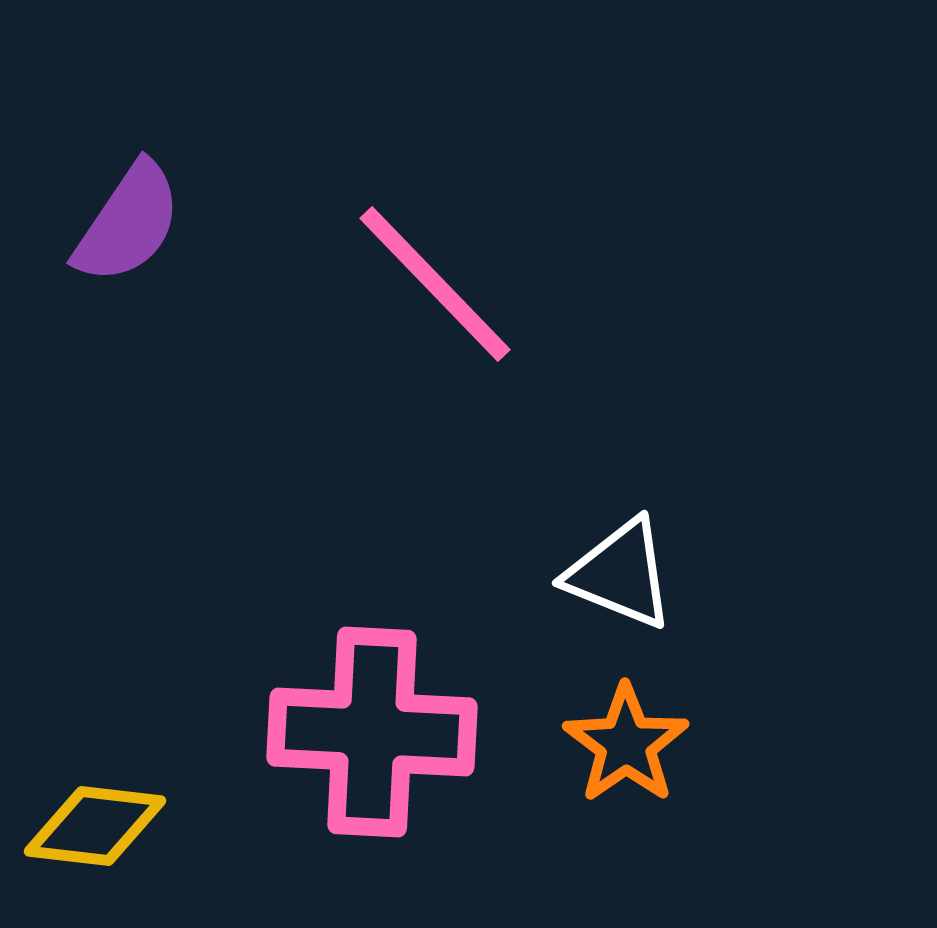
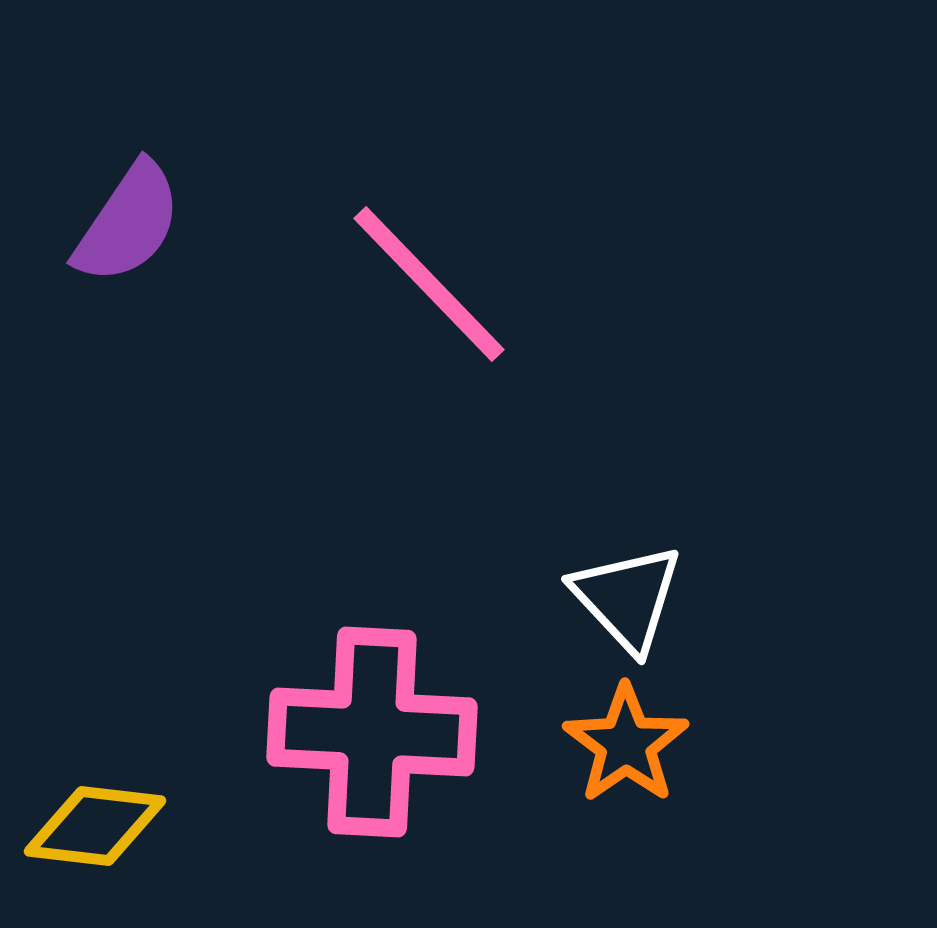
pink line: moved 6 px left
white triangle: moved 7 px right, 24 px down; rotated 25 degrees clockwise
